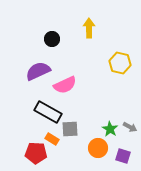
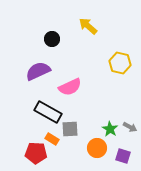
yellow arrow: moved 1 px left, 2 px up; rotated 48 degrees counterclockwise
pink semicircle: moved 5 px right, 2 px down
orange circle: moved 1 px left
